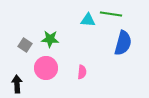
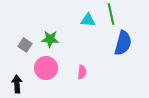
green line: rotated 70 degrees clockwise
